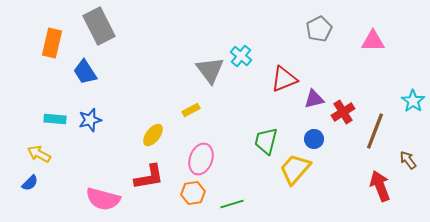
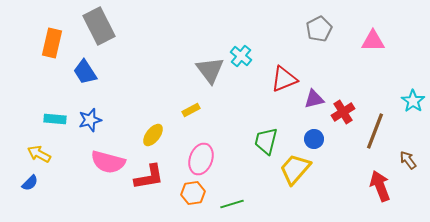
pink semicircle: moved 5 px right, 37 px up
